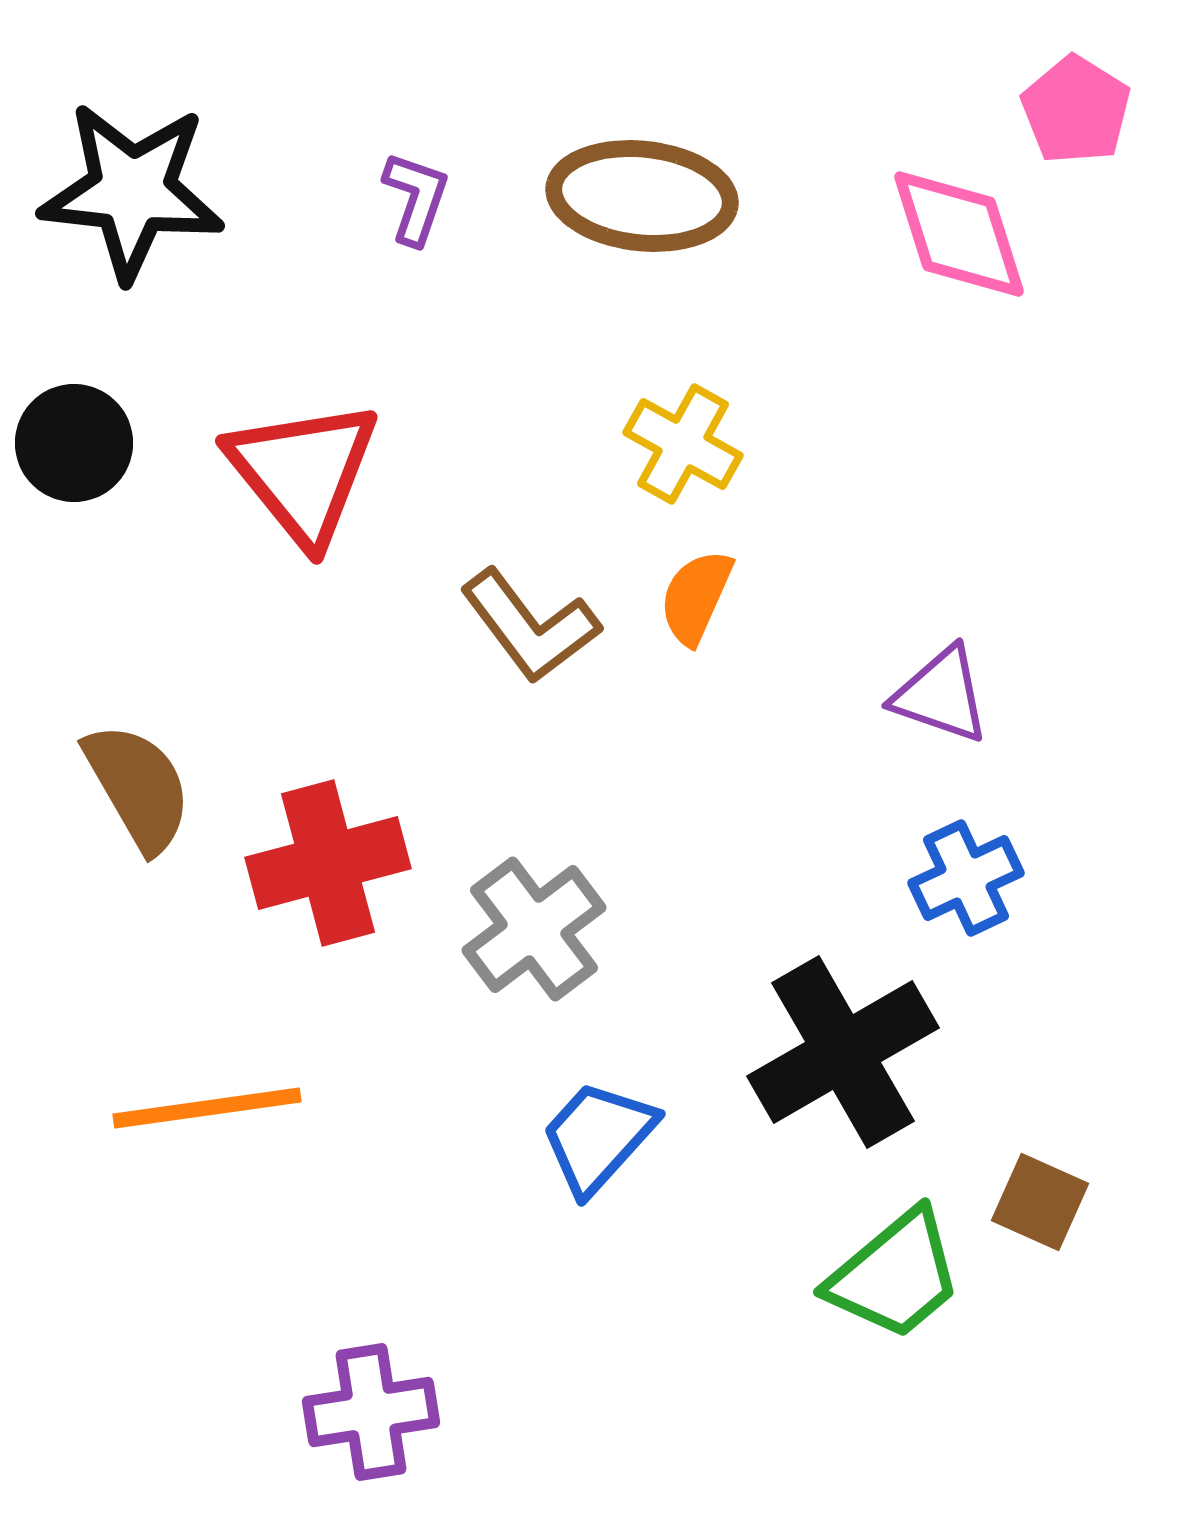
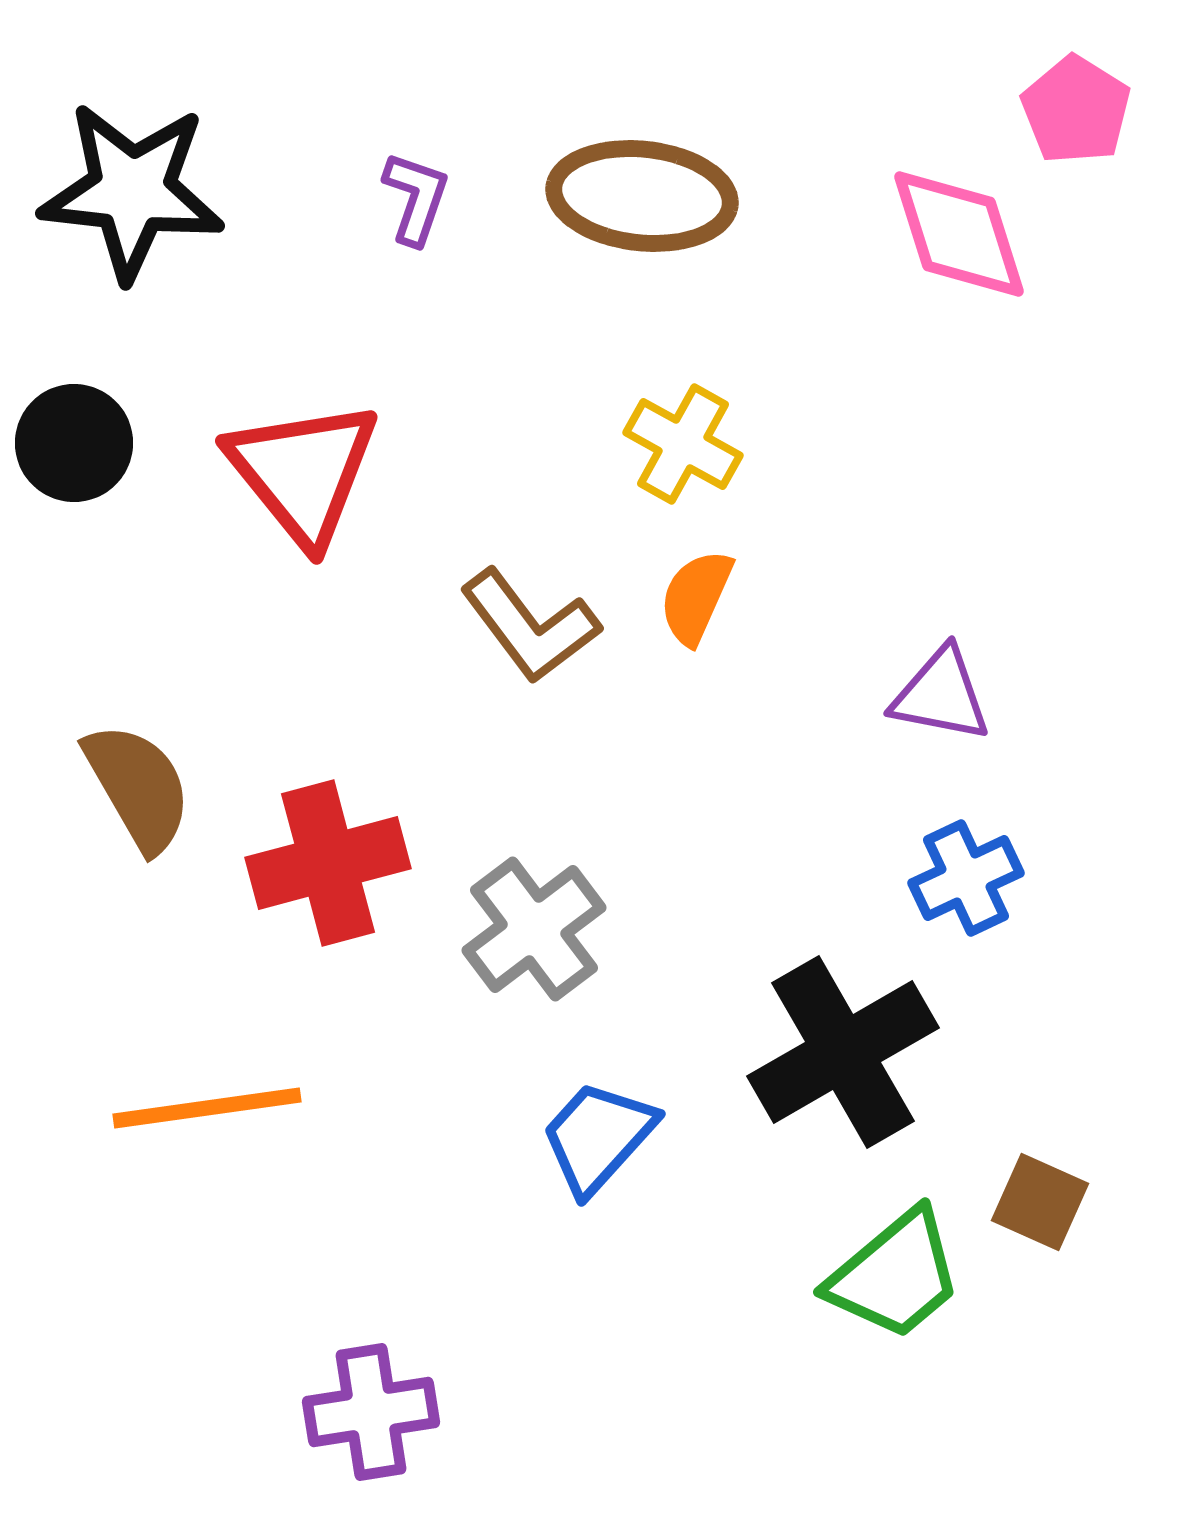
purple triangle: rotated 8 degrees counterclockwise
